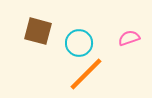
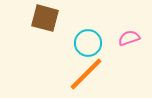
brown square: moved 7 px right, 13 px up
cyan circle: moved 9 px right
